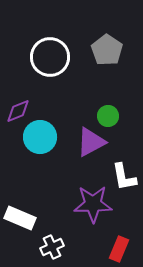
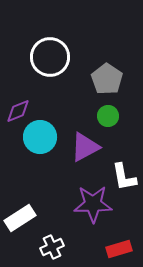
gray pentagon: moved 29 px down
purple triangle: moved 6 px left, 5 px down
white rectangle: rotated 56 degrees counterclockwise
red rectangle: rotated 50 degrees clockwise
